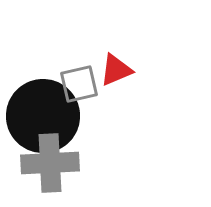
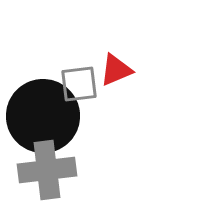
gray square: rotated 6 degrees clockwise
gray cross: moved 3 px left, 7 px down; rotated 4 degrees counterclockwise
